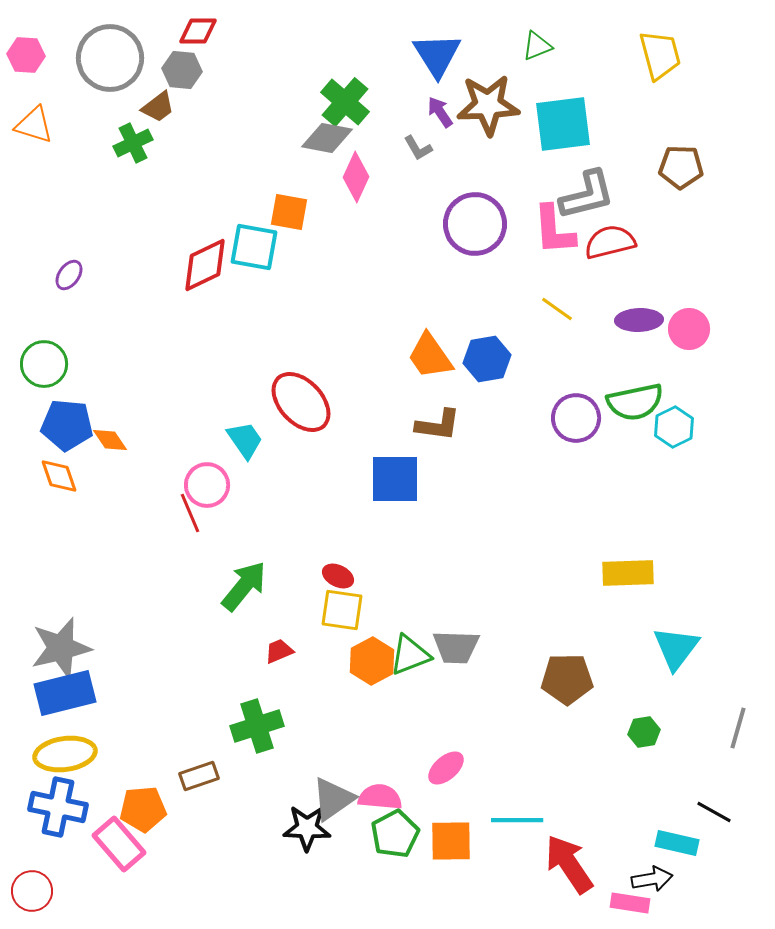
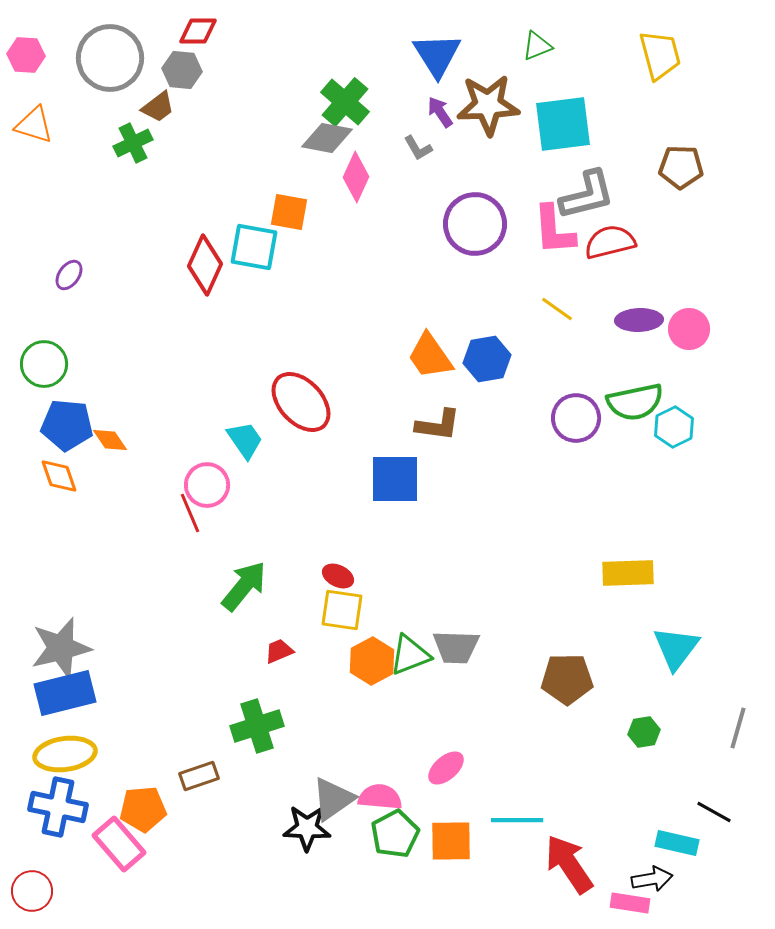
red diamond at (205, 265): rotated 40 degrees counterclockwise
